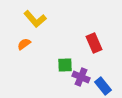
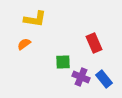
yellow L-shape: rotated 40 degrees counterclockwise
green square: moved 2 px left, 3 px up
blue rectangle: moved 1 px right, 7 px up
